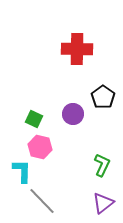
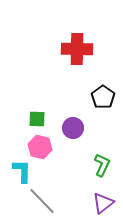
purple circle: moved 14 px down
green square: moved 3 px right; rotated 24 degrees counterclockwise
